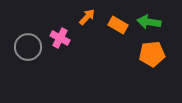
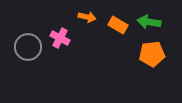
orange arrow: rotated 60 degrees clockwise
